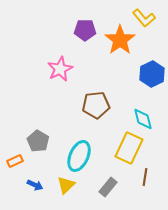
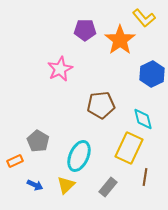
brown pentagon: moved 5 px right
